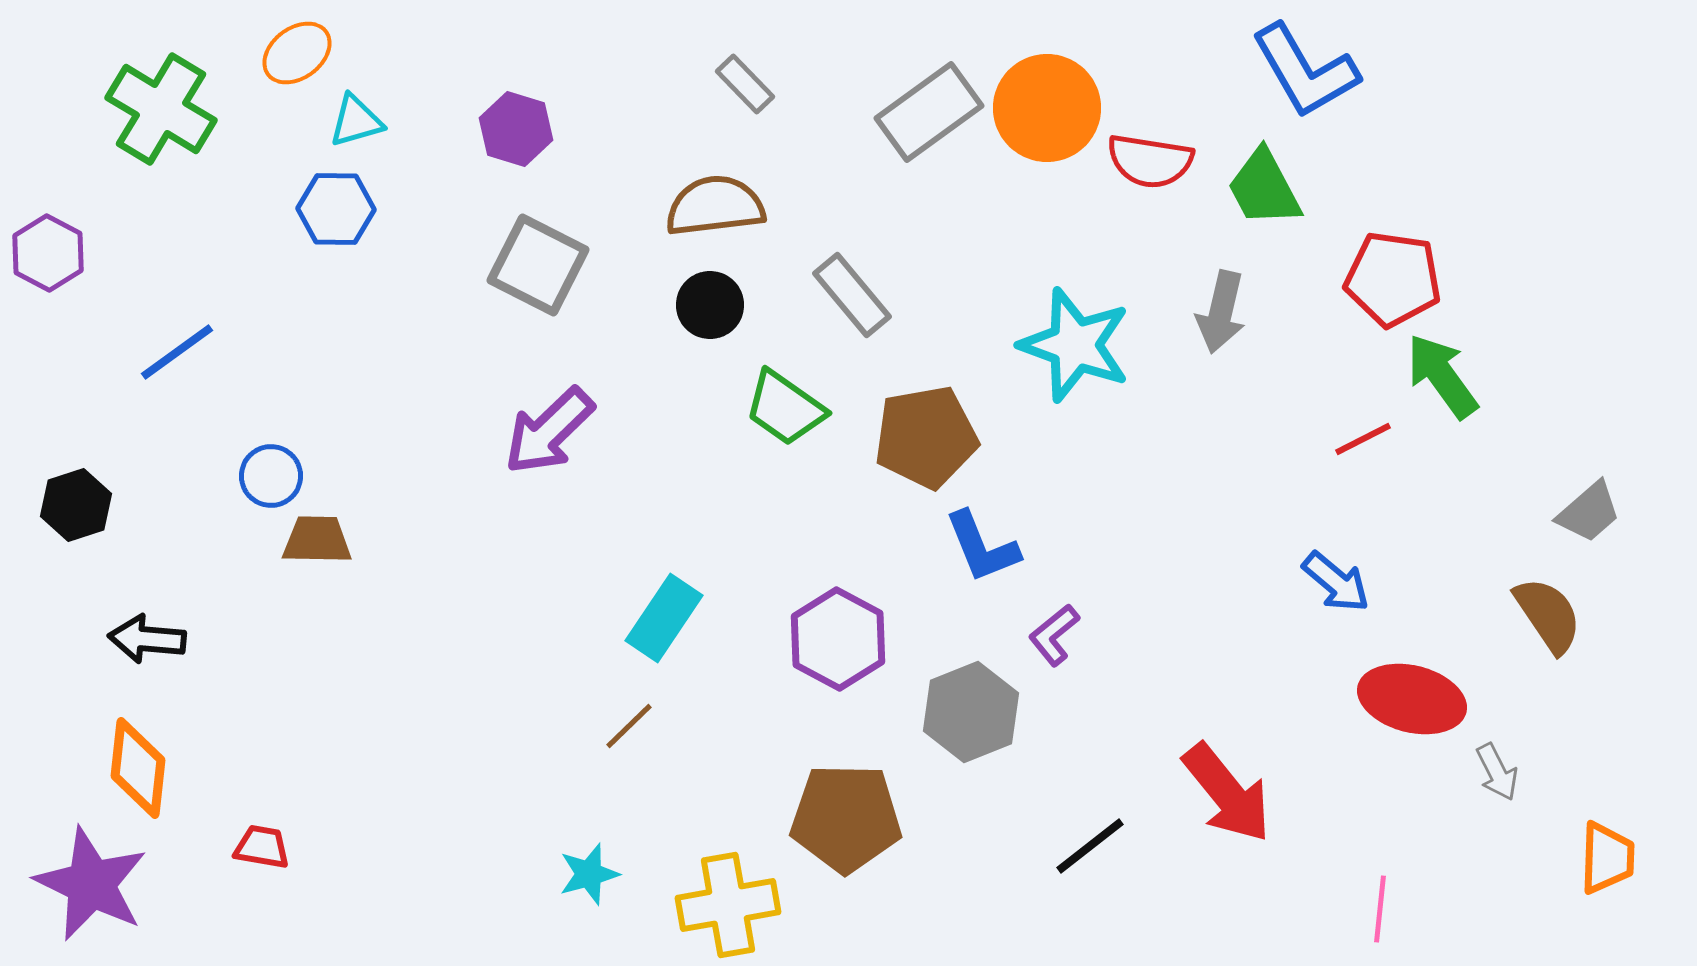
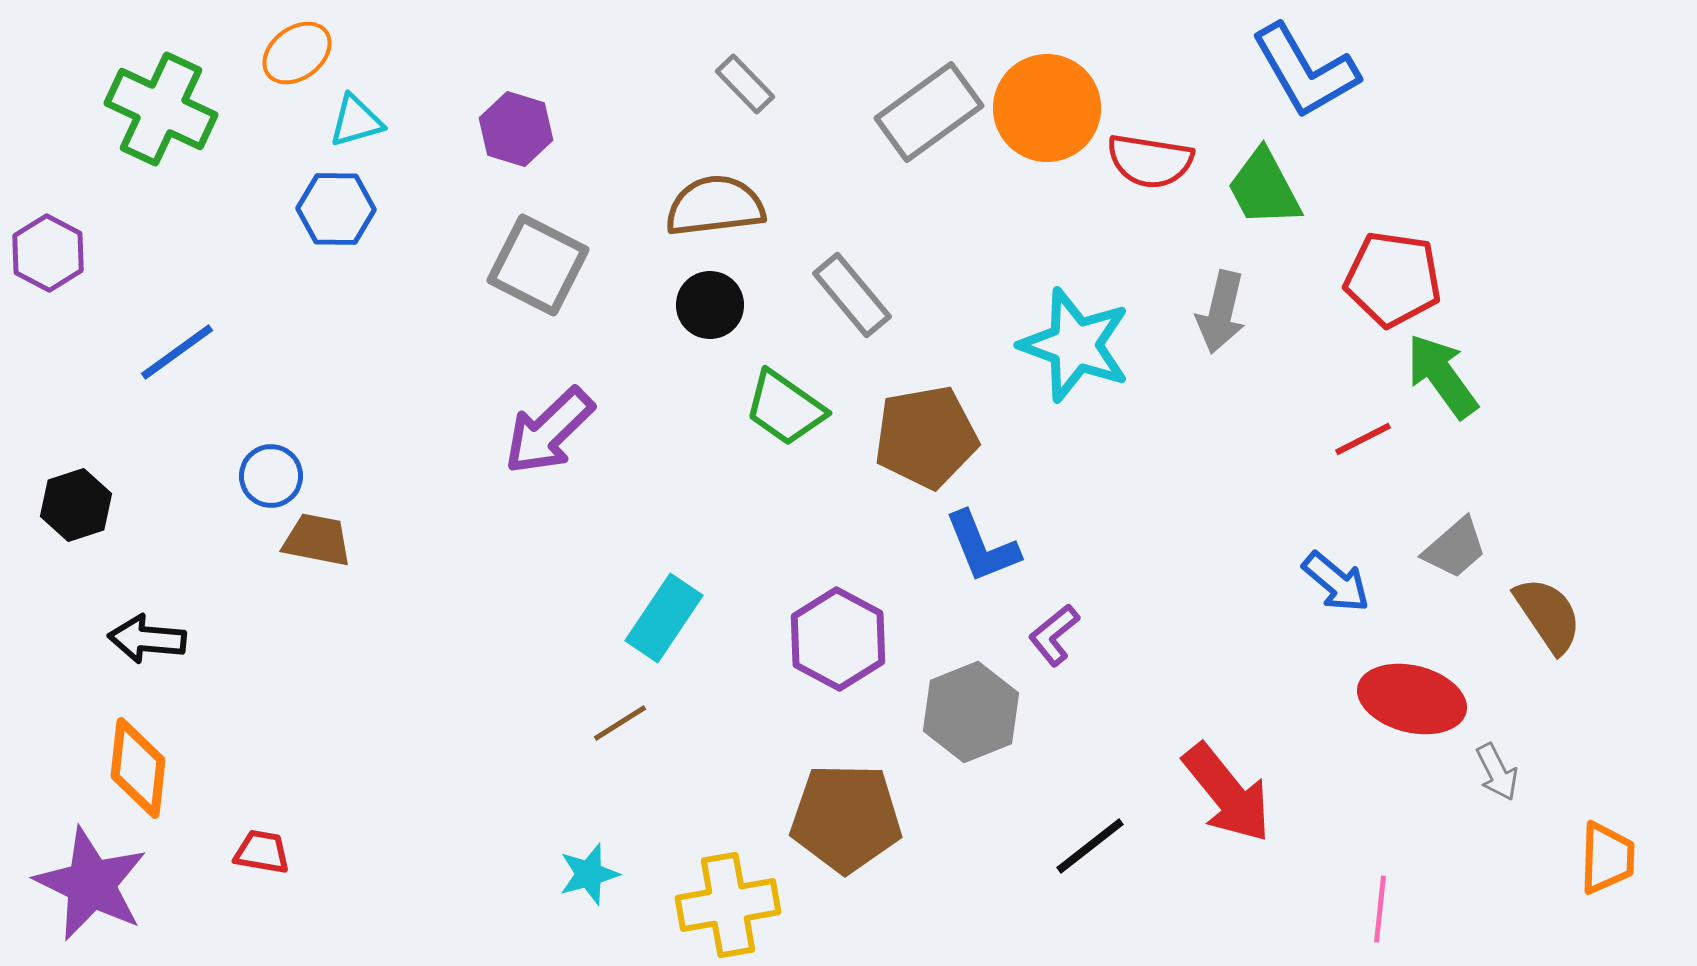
green cross at (161, 109): rotated 6 degrees counterclockwise
gray trapezoid at (1589, 512): moved 134 px left, 36 px down
brown trapezoid at (317, 540): rotated 10 degrees clockwise
brown line at (629, 726): moved 9 px left, 3 px up; rotated 12 degrees clockwise
red trapezoid at (262, 847): moved 5 px down
